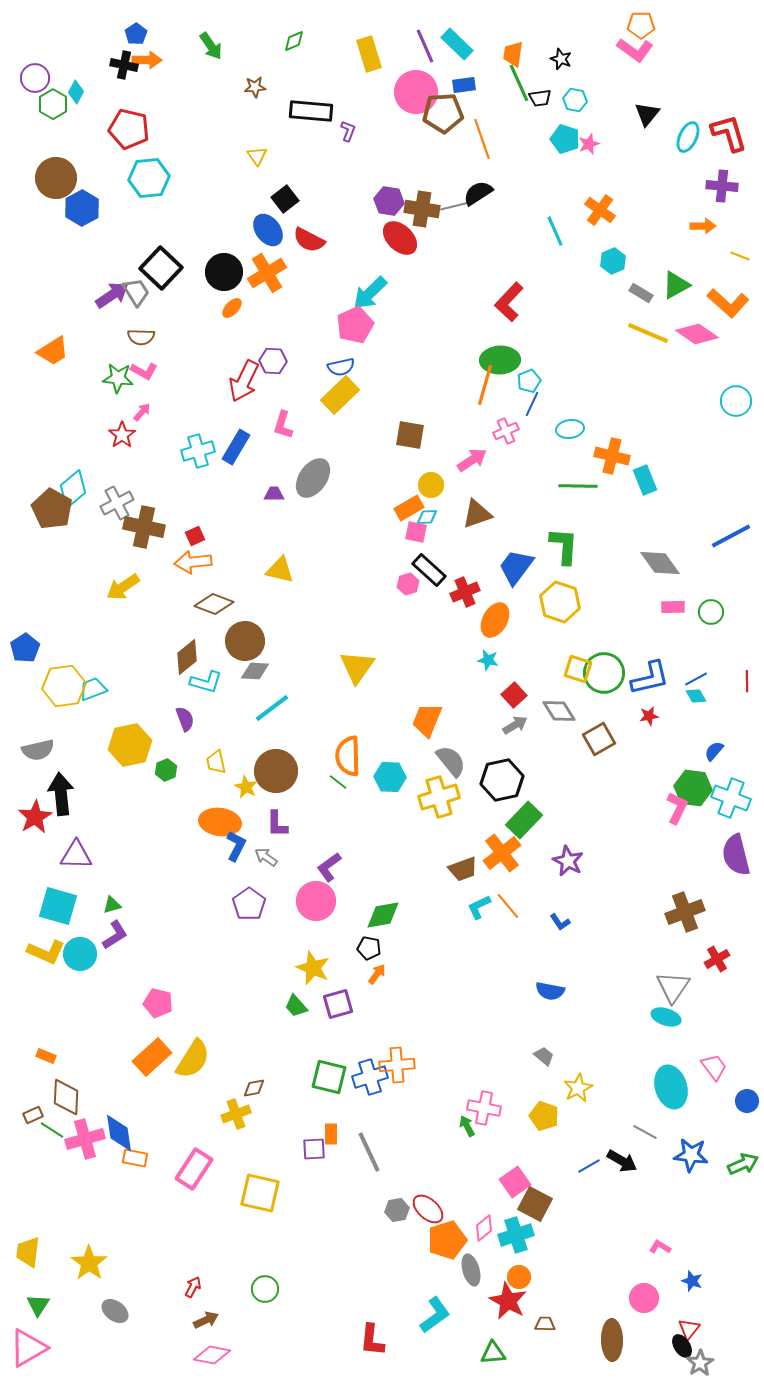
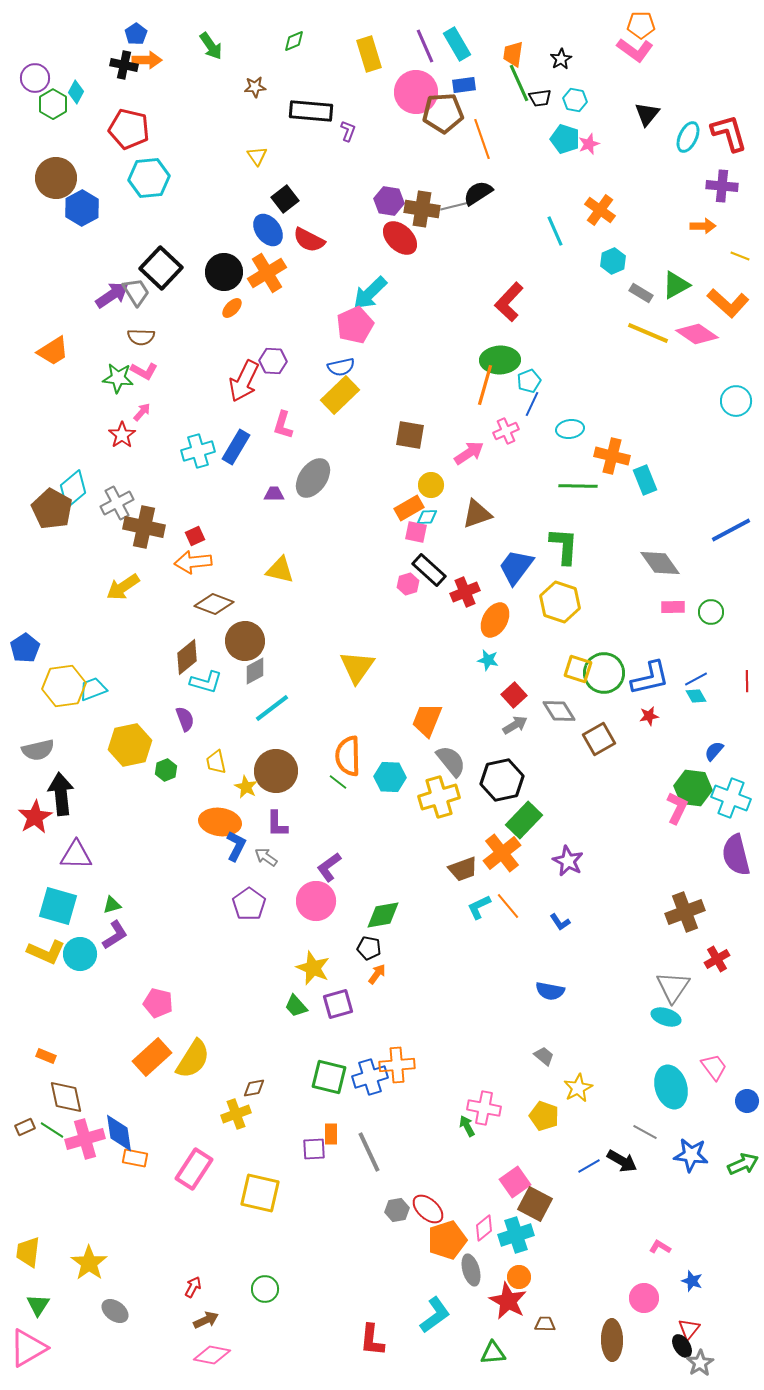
cyan rectangle at (457, 44): rotated 16 degrees clockwise
black star at (561, 59): rotated 20 degrees clockwise
pink arrow at (472, 460): moved 3 px left, 7 px up
blue line at (731, 536): moved 6 px up
gray diamond at (255, 671): rotated 32 degrees counterclockwise
brown diamond at (66, 1097): rotated 15 degrees counterclockwise
brown rectangle at (33, 1115): moved 8 px left, 12 px down
